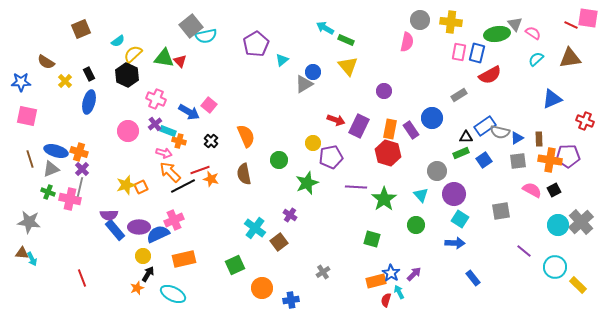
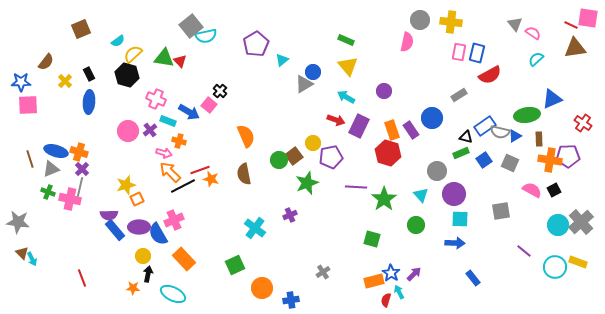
cyan arrow at (325, 28): moved 21 px right, 69 px down
green ellipse at (497, 34): moved 30 px right, 81 px down
brown triangle at (570, 58): moved 5 px right, 10 px up
brown semicircle at (46, 62): rotated 84 degrees counterclockwise
black hexagon at (127, 75): rotated 10 degrees counterclockwise
blue ellipse at (89, 102): rotated 10 degrees counterclockwise
pink square at (27, 116): moved 1 px right, 11 px up; rotated 15 degrees counterclockwise
red cross at (585, 121): moved 2 px left, 2 px down; rotated 12 degrees clockwise
purple cross at (155, 124): moved 5 px left, 6 px down
orange rectangle at (390, 129): moved 2 px right, 1 px down; rotated 30 degrees counterclockwise
cyan rectangle at (168, 131): moved 10 px up
black triangle at (466, 137): rotated 16 degrees clockwise
blue triangle at (517, 138): moved 2 px left, 2 px up
black cross at (211, 141): moved 9 px right, 50 px up
gray square at (518, 161): moved 8 px left, 2 px down; rotated 30 degrees clockwise
orange square at (141, 187): moved 4 px left, 12 px down
purple cross at (290, 215): rotated 32 degrees clockwise
cyan square at (460, 219): rotated 30 degrees counterclockwise
gray star at (29, 222): moved 11 px left
blue semicircle at (158, 234): rotated 95 degrees counterclockwise
brown square at (279, 242): moved 15 px right, 86 px up
brown triangle at (22, 253): rotated 40 degrees clockwise
orange rectangle at (184, 259): rotated 60 degrees clockwise
black arrow at (148, 274): rotated 21 degrees counterclockwise
orange rectangle at (376, 281): moved 2 px left
yellow rectangle at (578, 285): moved 23 px up; rotated 24 degrees counterclockwise
orange star at (137, 288): moved 4 px left; rotated 24 degrees clockwise
